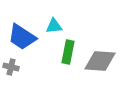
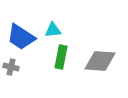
cyan triangle: moved 1 px left, 4 px down
blue trapezoid: moved 1 px left
green rectangle: moved 7 px left, 5 px down
